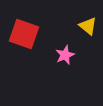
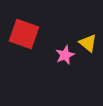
yellow triangle: moved 17 px down
